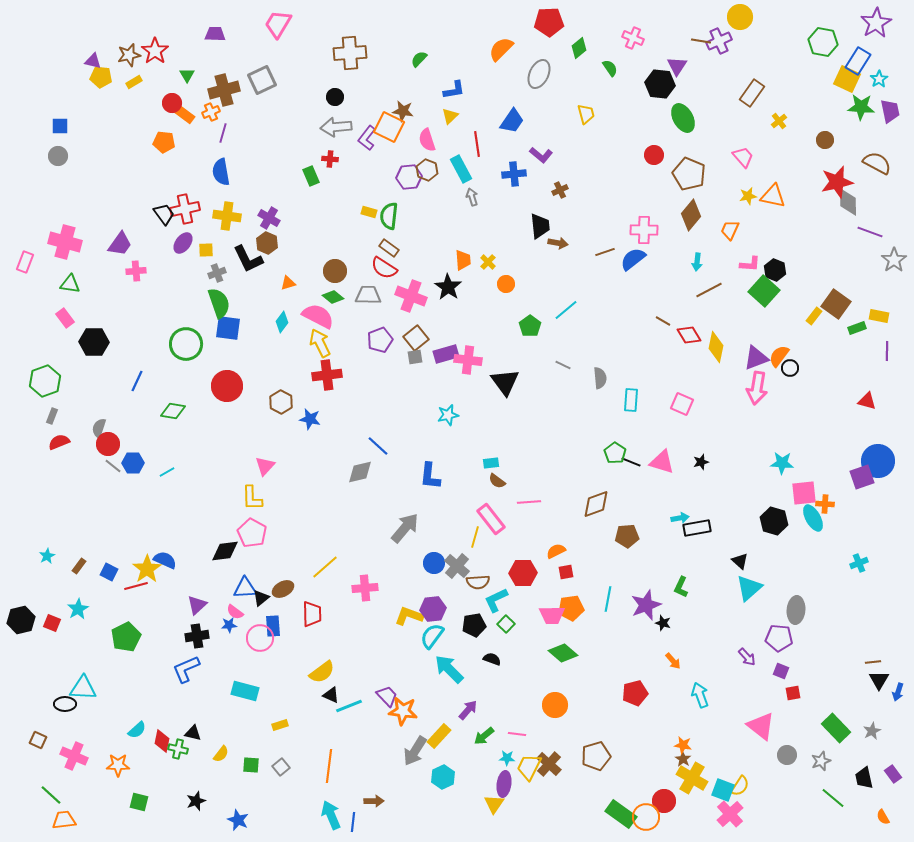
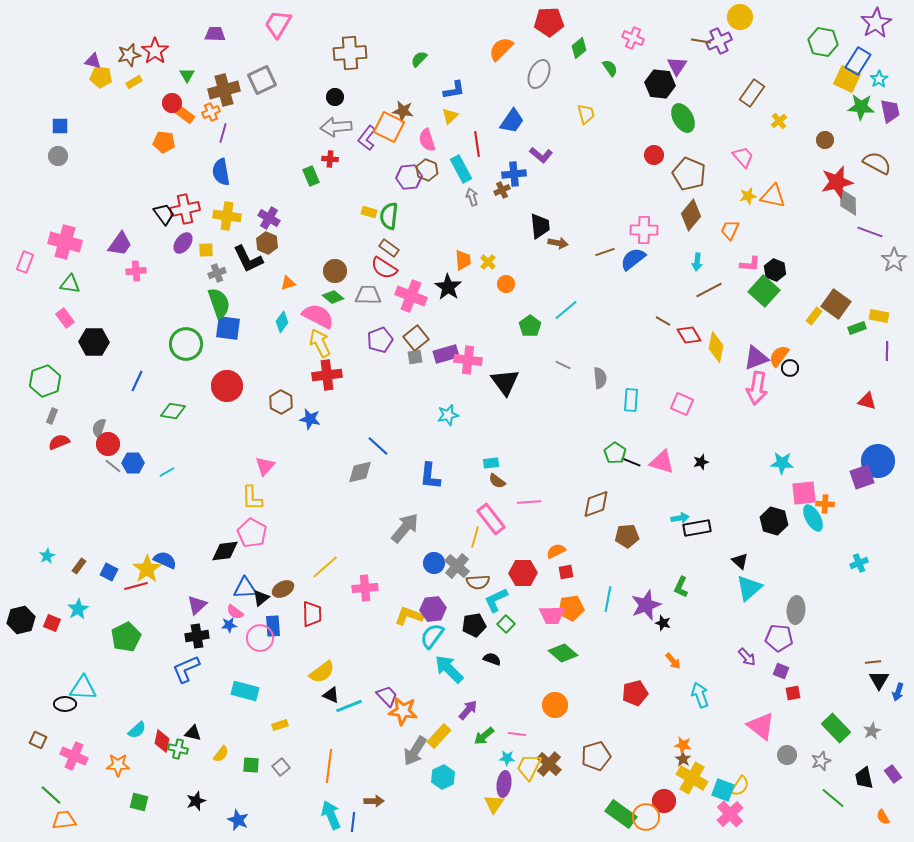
brown cross at (560, 190): moved 58 px left
